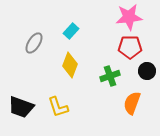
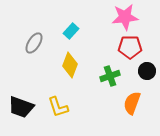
pink star: moved 4 px left
